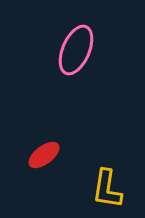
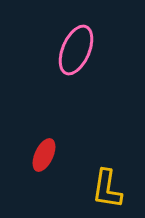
red ellipse: rotated 28 degrees counterclockwise
